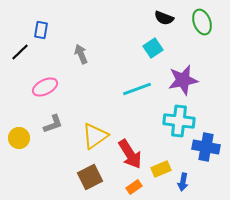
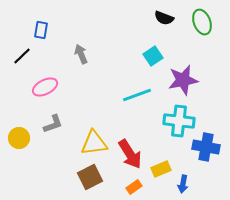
cyan square: moved 8 px down
black line: moved 2 px right, 4 px down
cyan line: moved 6 px down
yellow triangle: moved 1 px left, 7 px down; rotated 28 degrees clockwise
blue arrow: moved 2 px down
